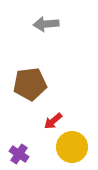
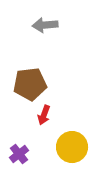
gray arrow: moved 1 px left, 1 px down
red arrow: moved 9 px left, 6 px up; rotated 30 degrees counterclockwise
purple cross: rotated 18 degrees clockwise
